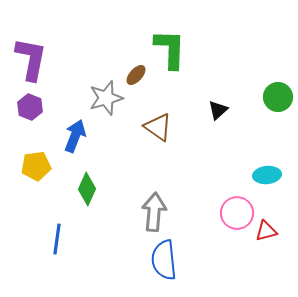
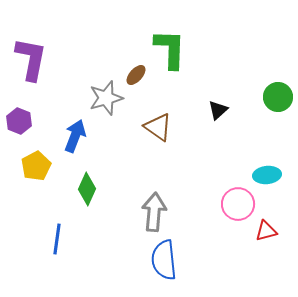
purple hexagon: moved 11 px left, 14 px down
yellow pentagon: rotated 20 degrees counterclockwise
pink circle: moved 1 px right, 9 px up
